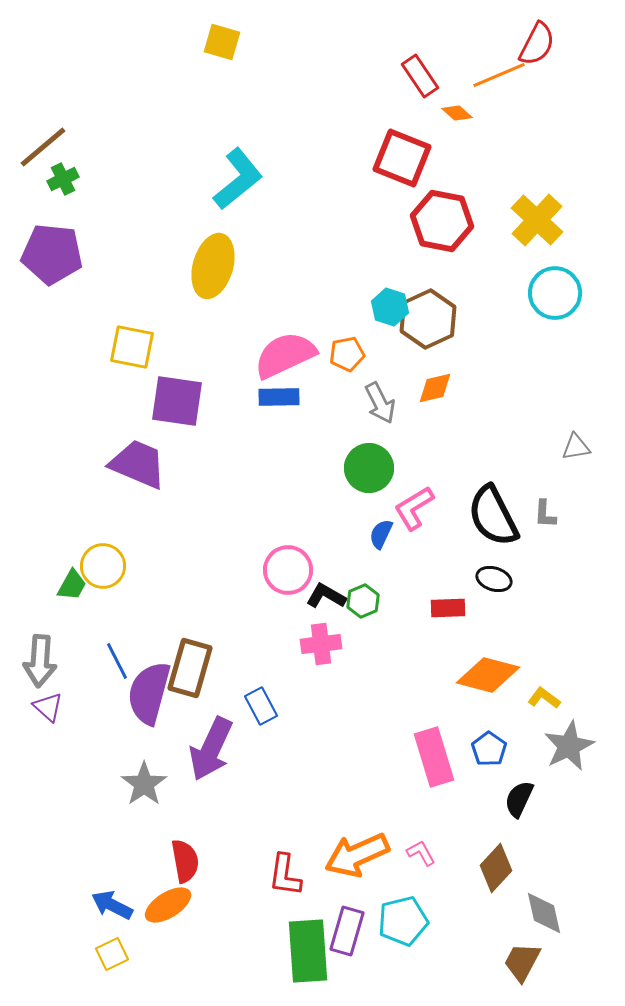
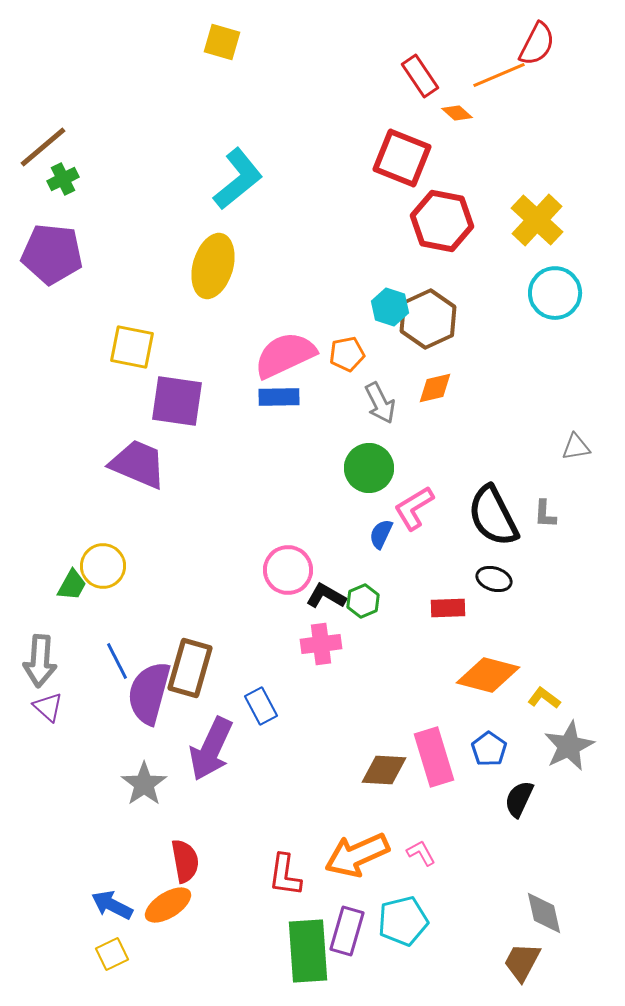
brown diamond at (496, 868): moved 112 px left, 98 px up; rotated 51 degrees clockwise
